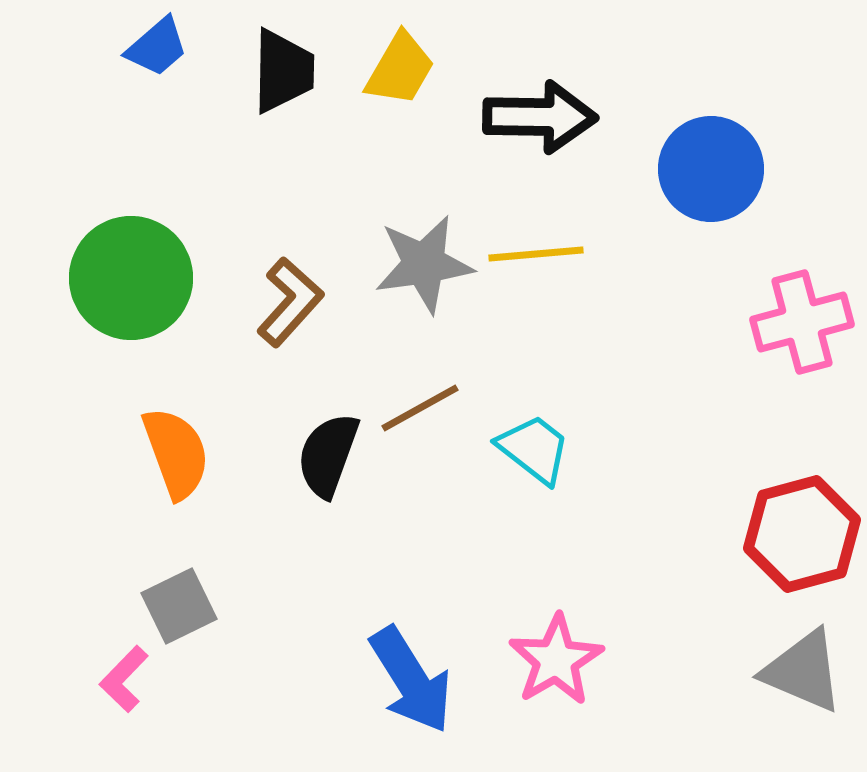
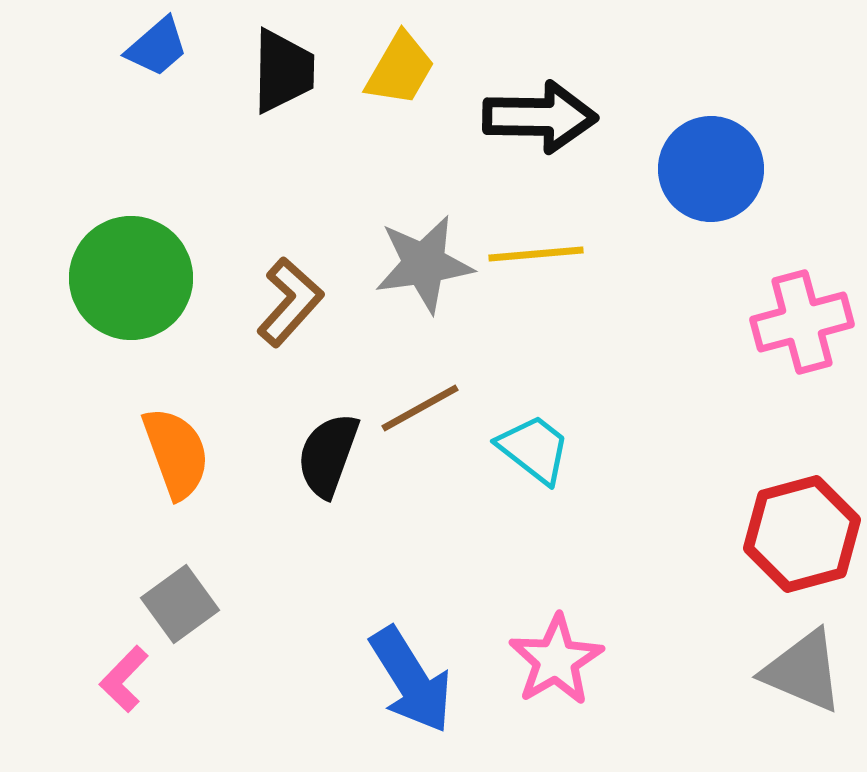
gray square: moved 1 px right, 2 px up; rotated 10 degrees counterclockwise
